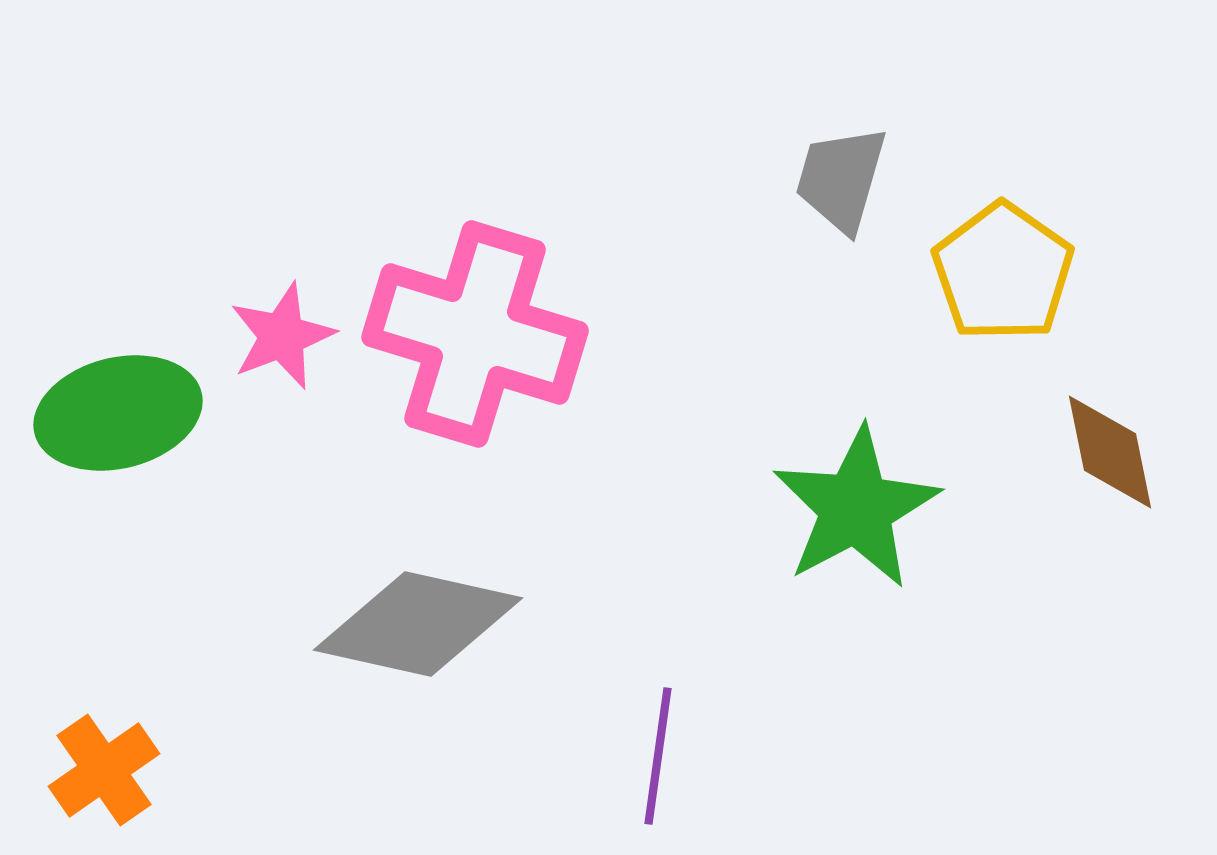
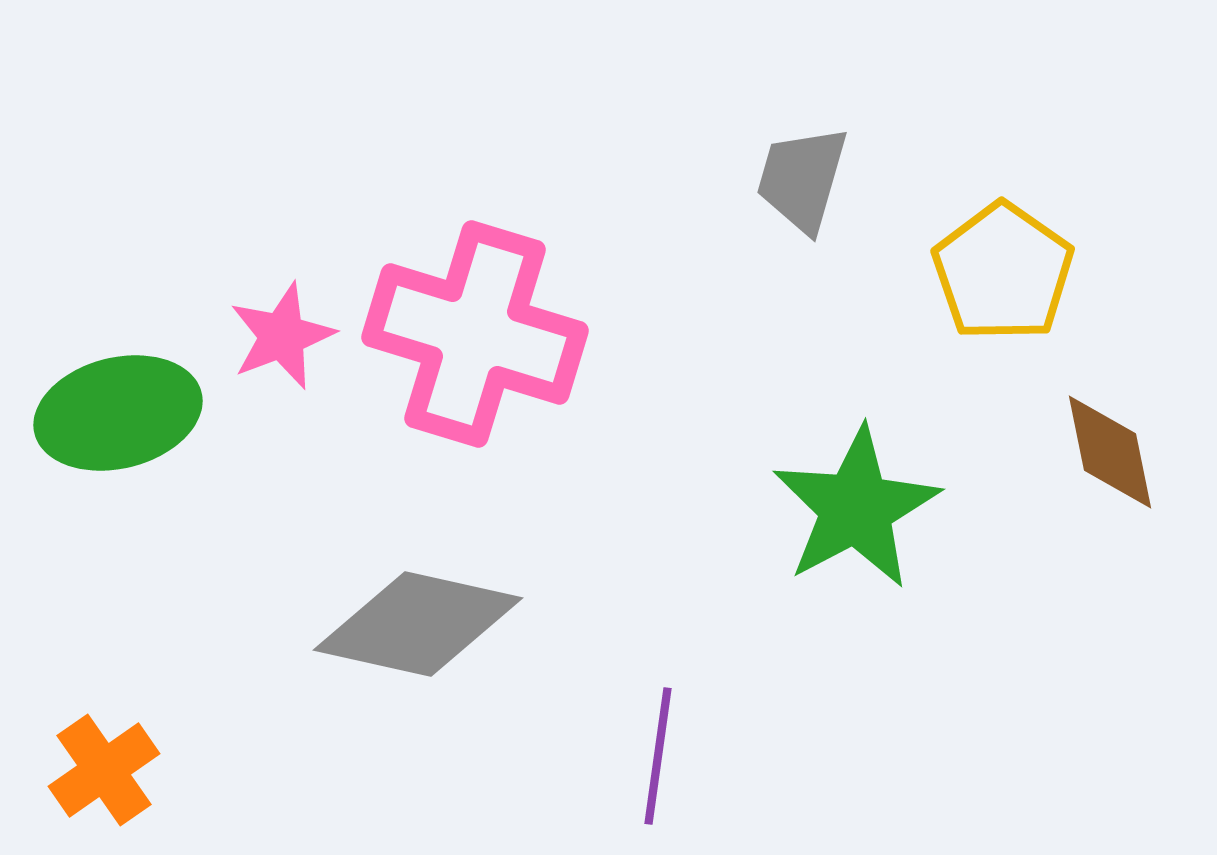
gray trapezoid: moved 39 px left
